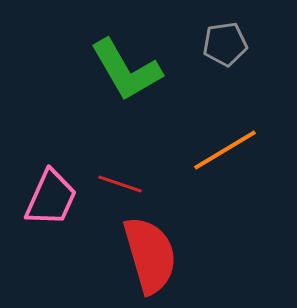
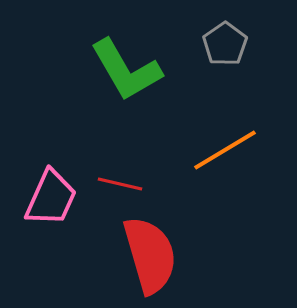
gray pentagon: rotated 27 degrees counterclockwise
red line: rotated 6 degrees counterclockwise
